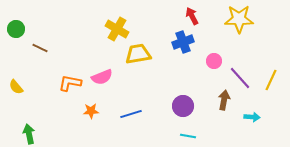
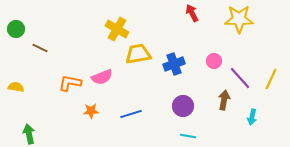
red arrow: moved 3 px up
blue cross: moved 9 px left, 22 px down
yellow line: moved 1 px up
yellow semicircle: rotated 140 degrees clockwise
cyan arrow: rotated 98 degrees clockwise
